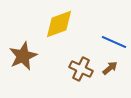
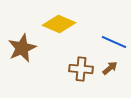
yellow diamond: rotated 44 degrees clockwise
brown star: moved 1 px left, 8 px up
brown cross: rotated 20 degrees counterclockwise
